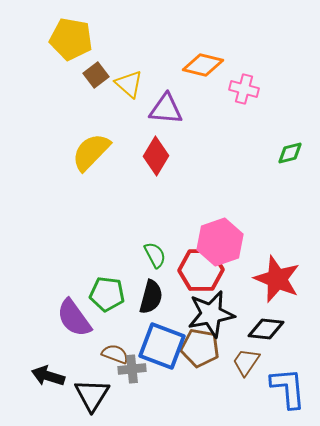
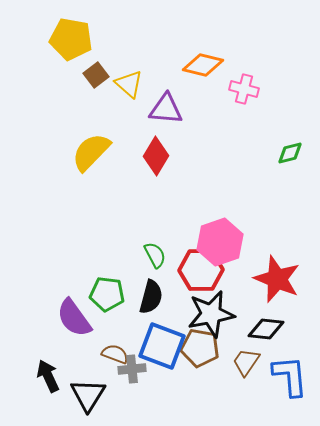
black arrow: rotated 48 degrees clockwise
blue L-shape: moved 2 px right, 12 px up
black triangle: moved 4 px left
